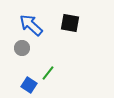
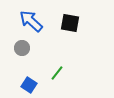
blue arrow: moved 4 px up
green line: moved 9 px right
